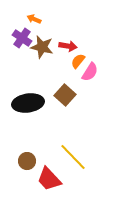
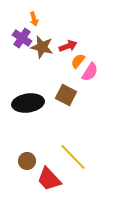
orange arrow: rotated 128 degrees counterclockwise
red arrow: rotated 30 degrees counterclockwise
brown square: moved 1 px right; rotated 15 degrees counterclockwise
